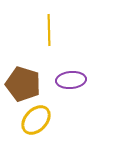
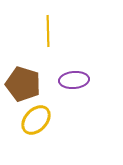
yellow line: moved 1 px left, 1 px down
purple ellipse: moved 3 px right
